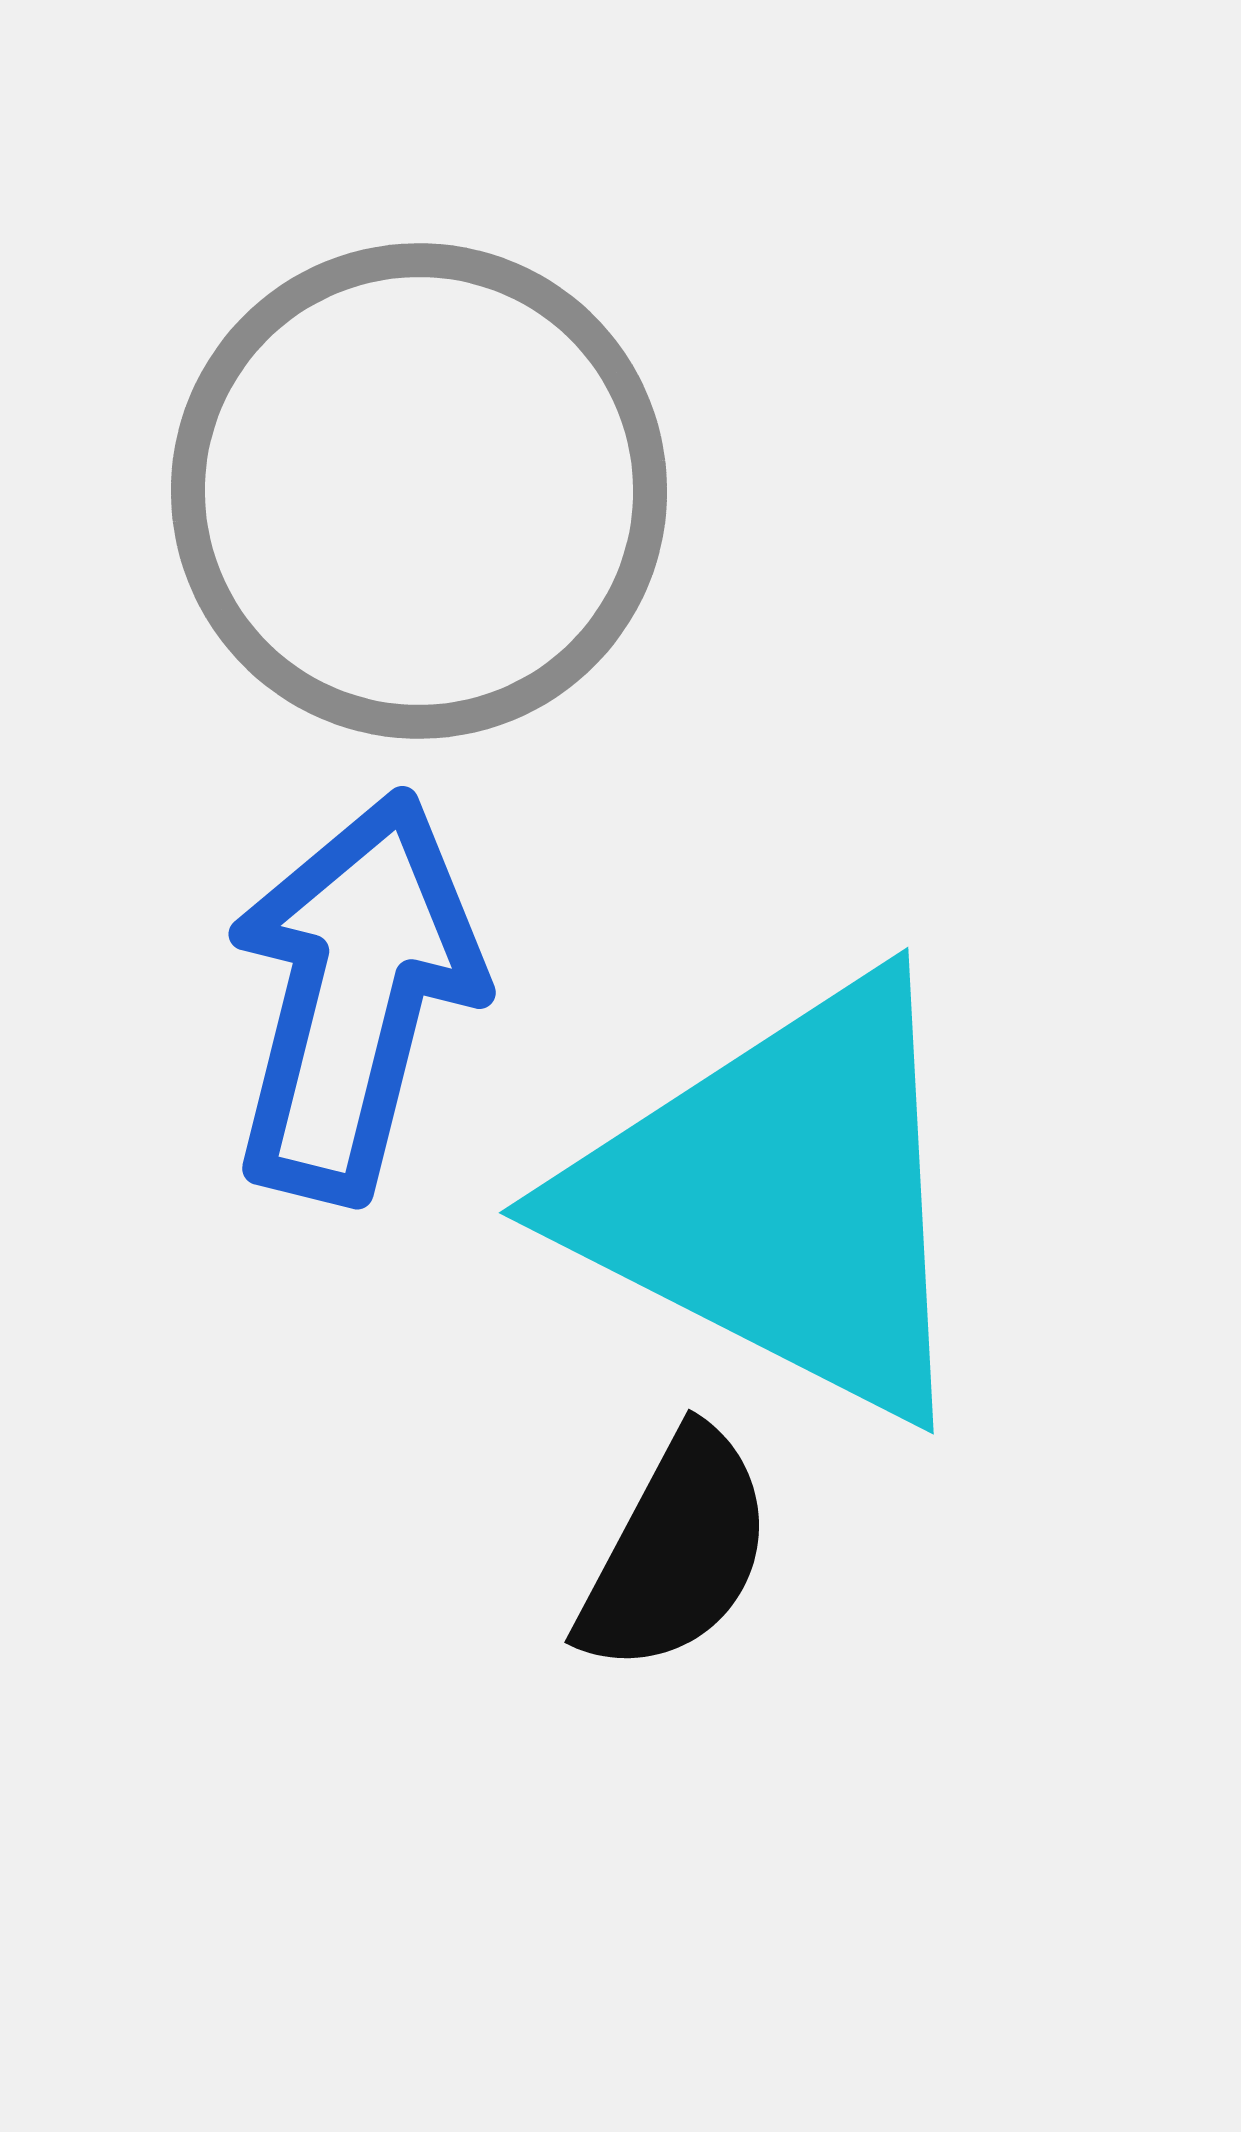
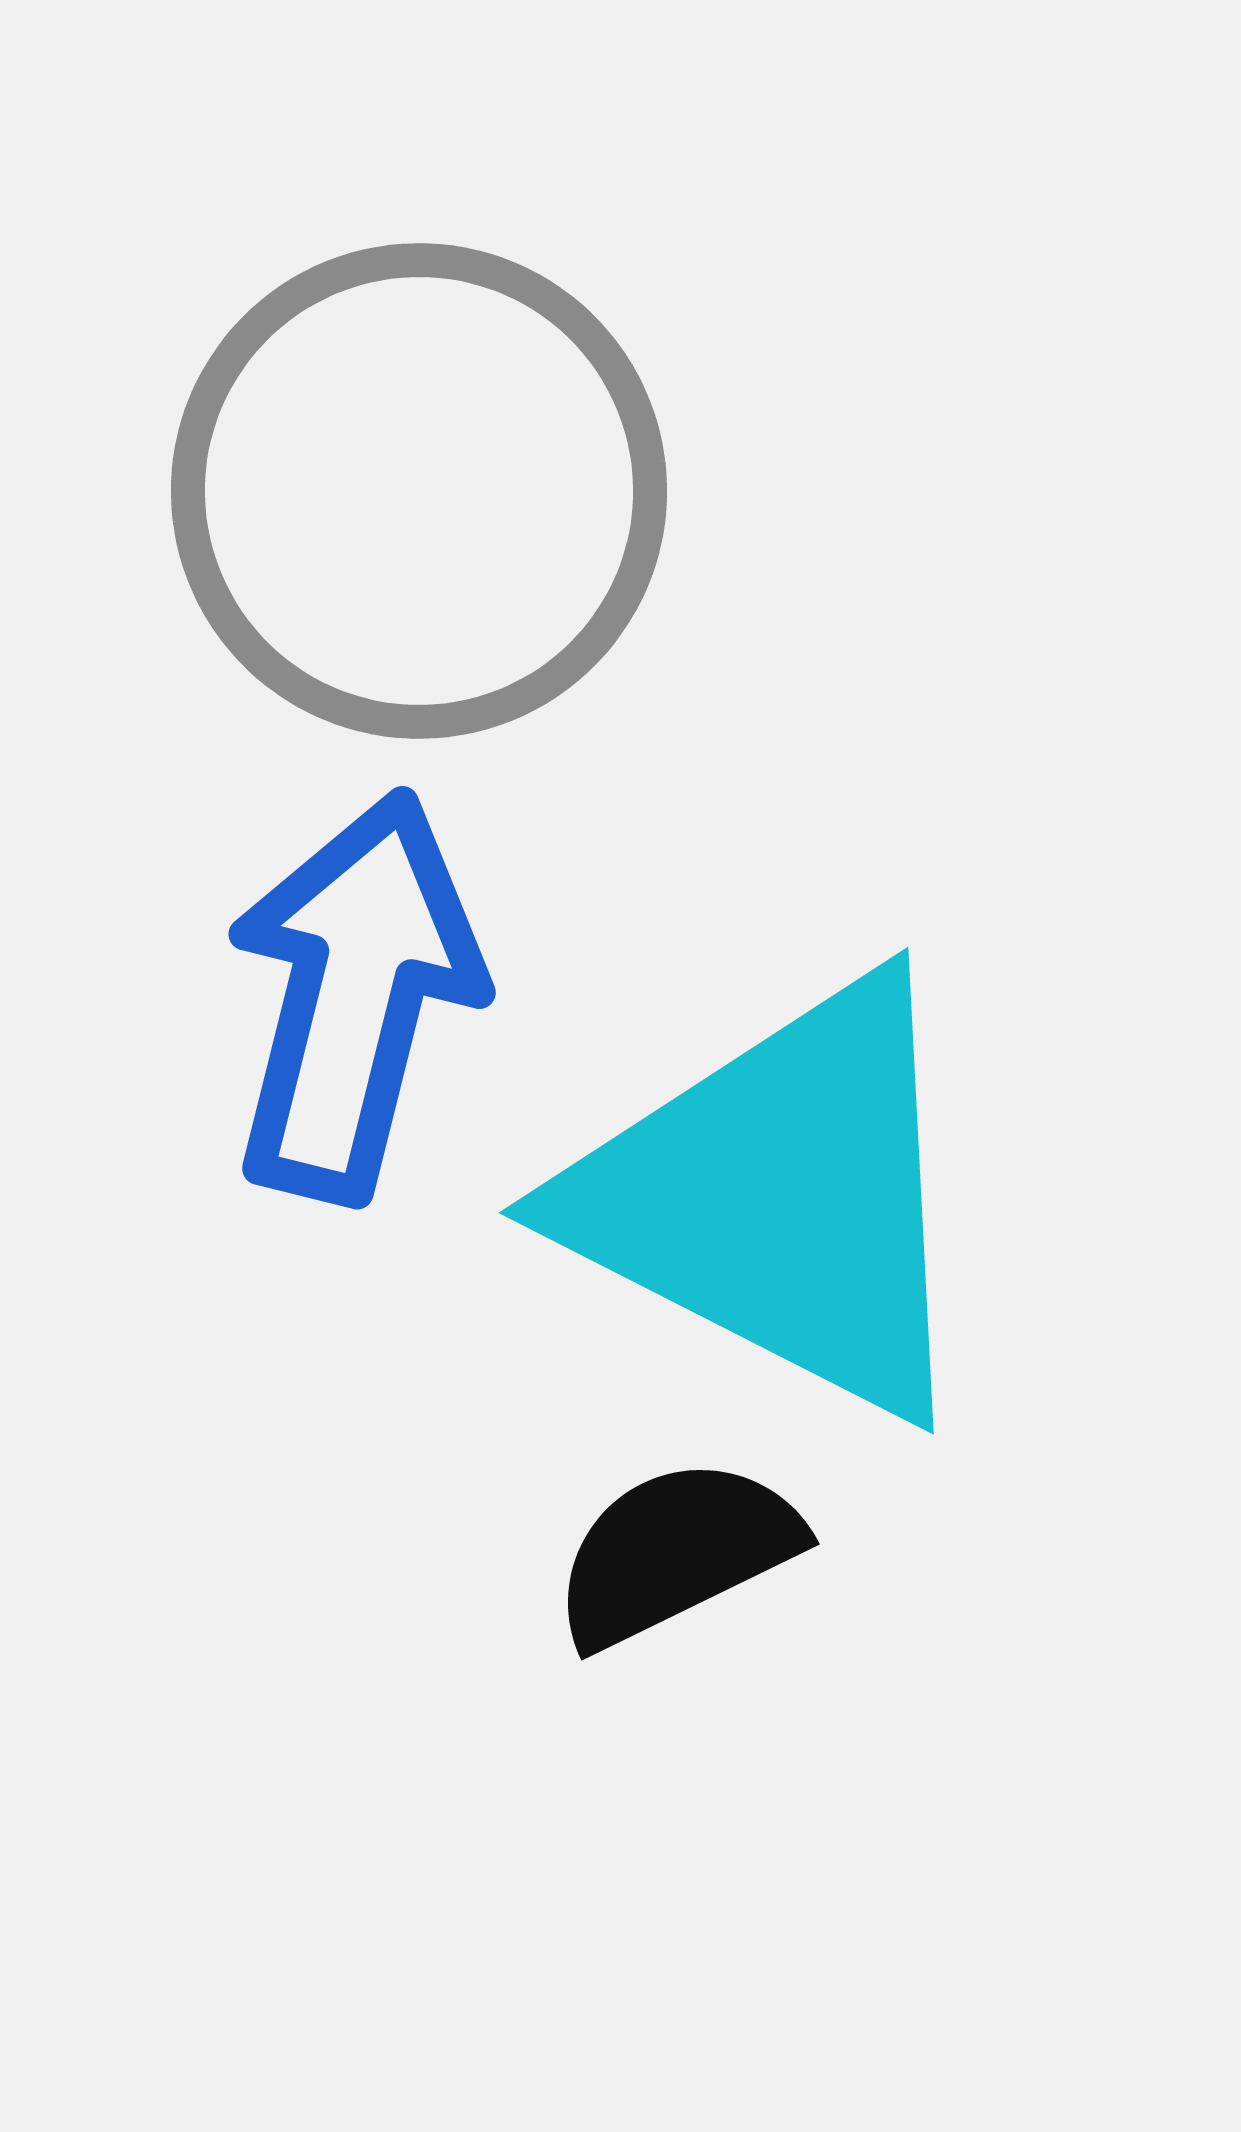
black semicircle: rotated 144 degrees counterclockwise
